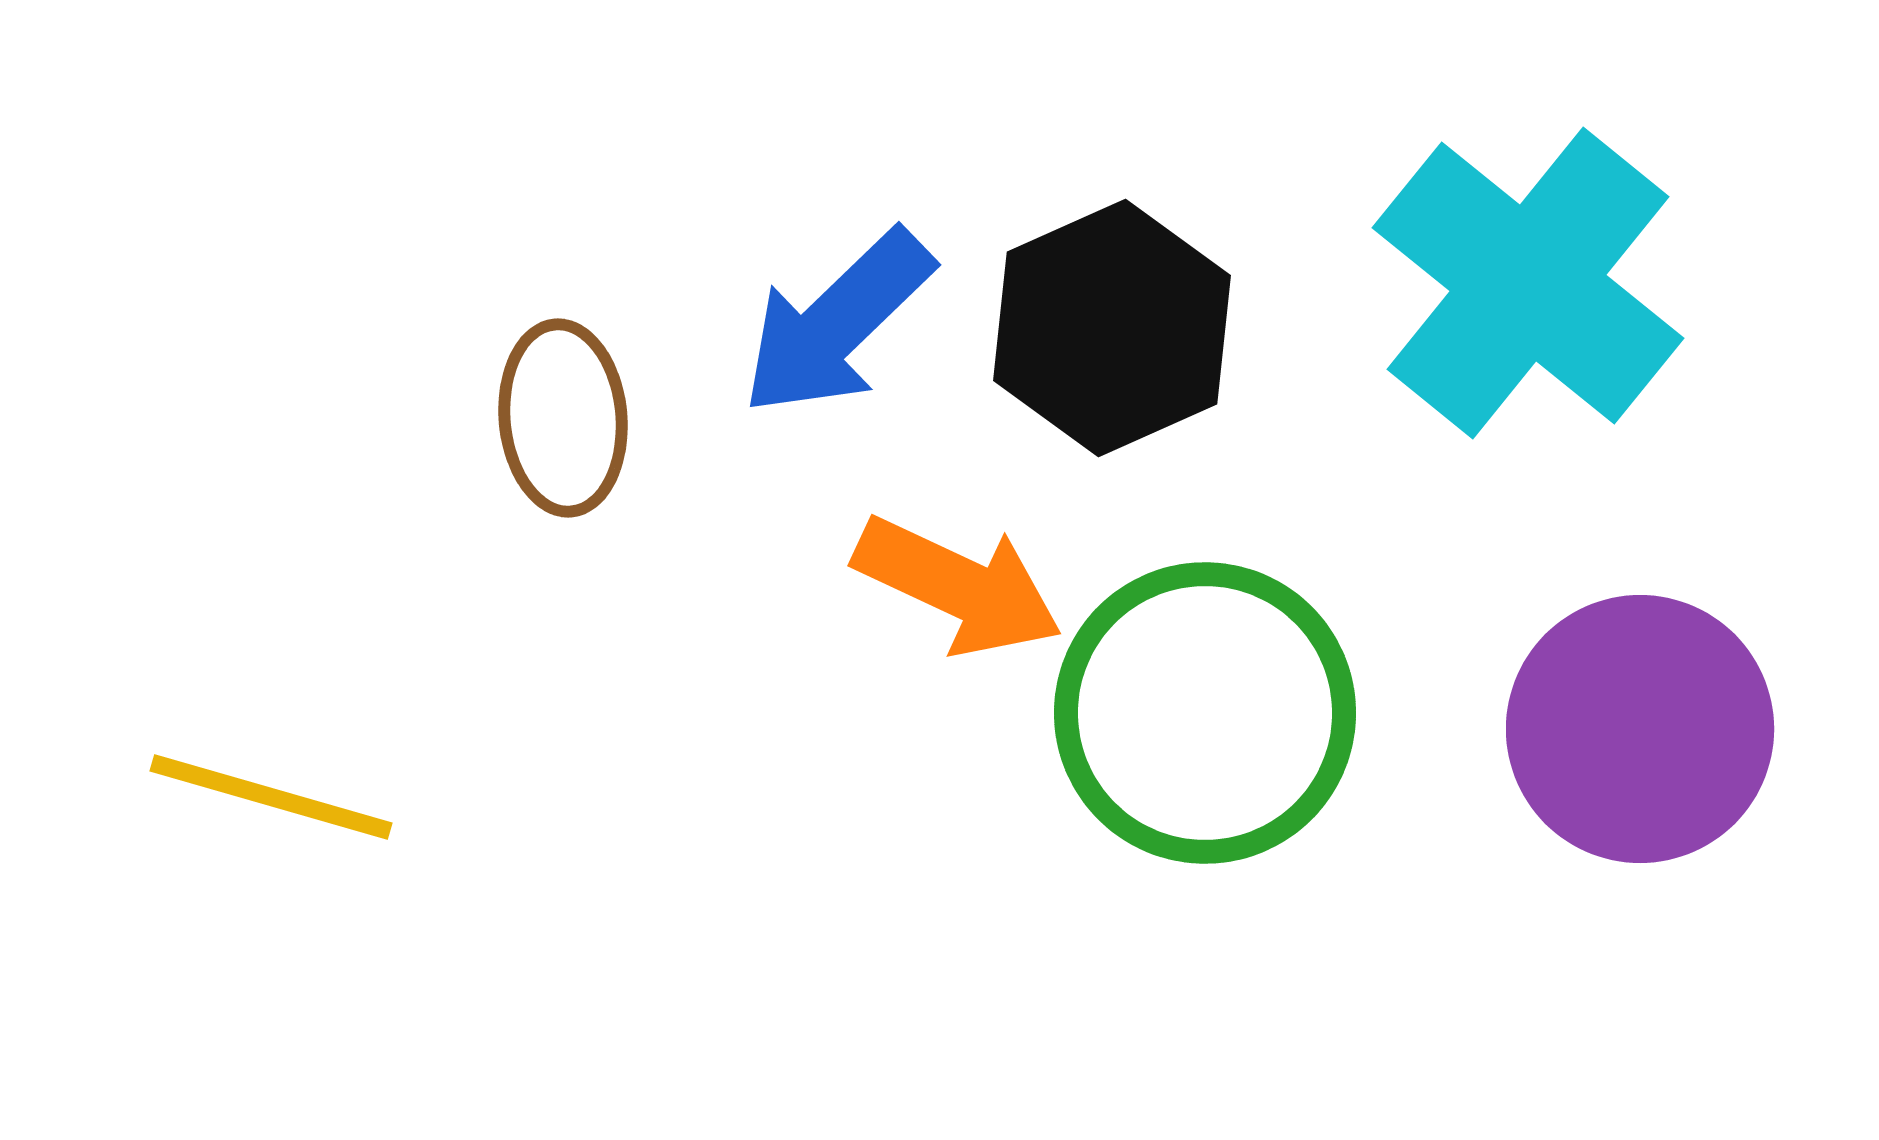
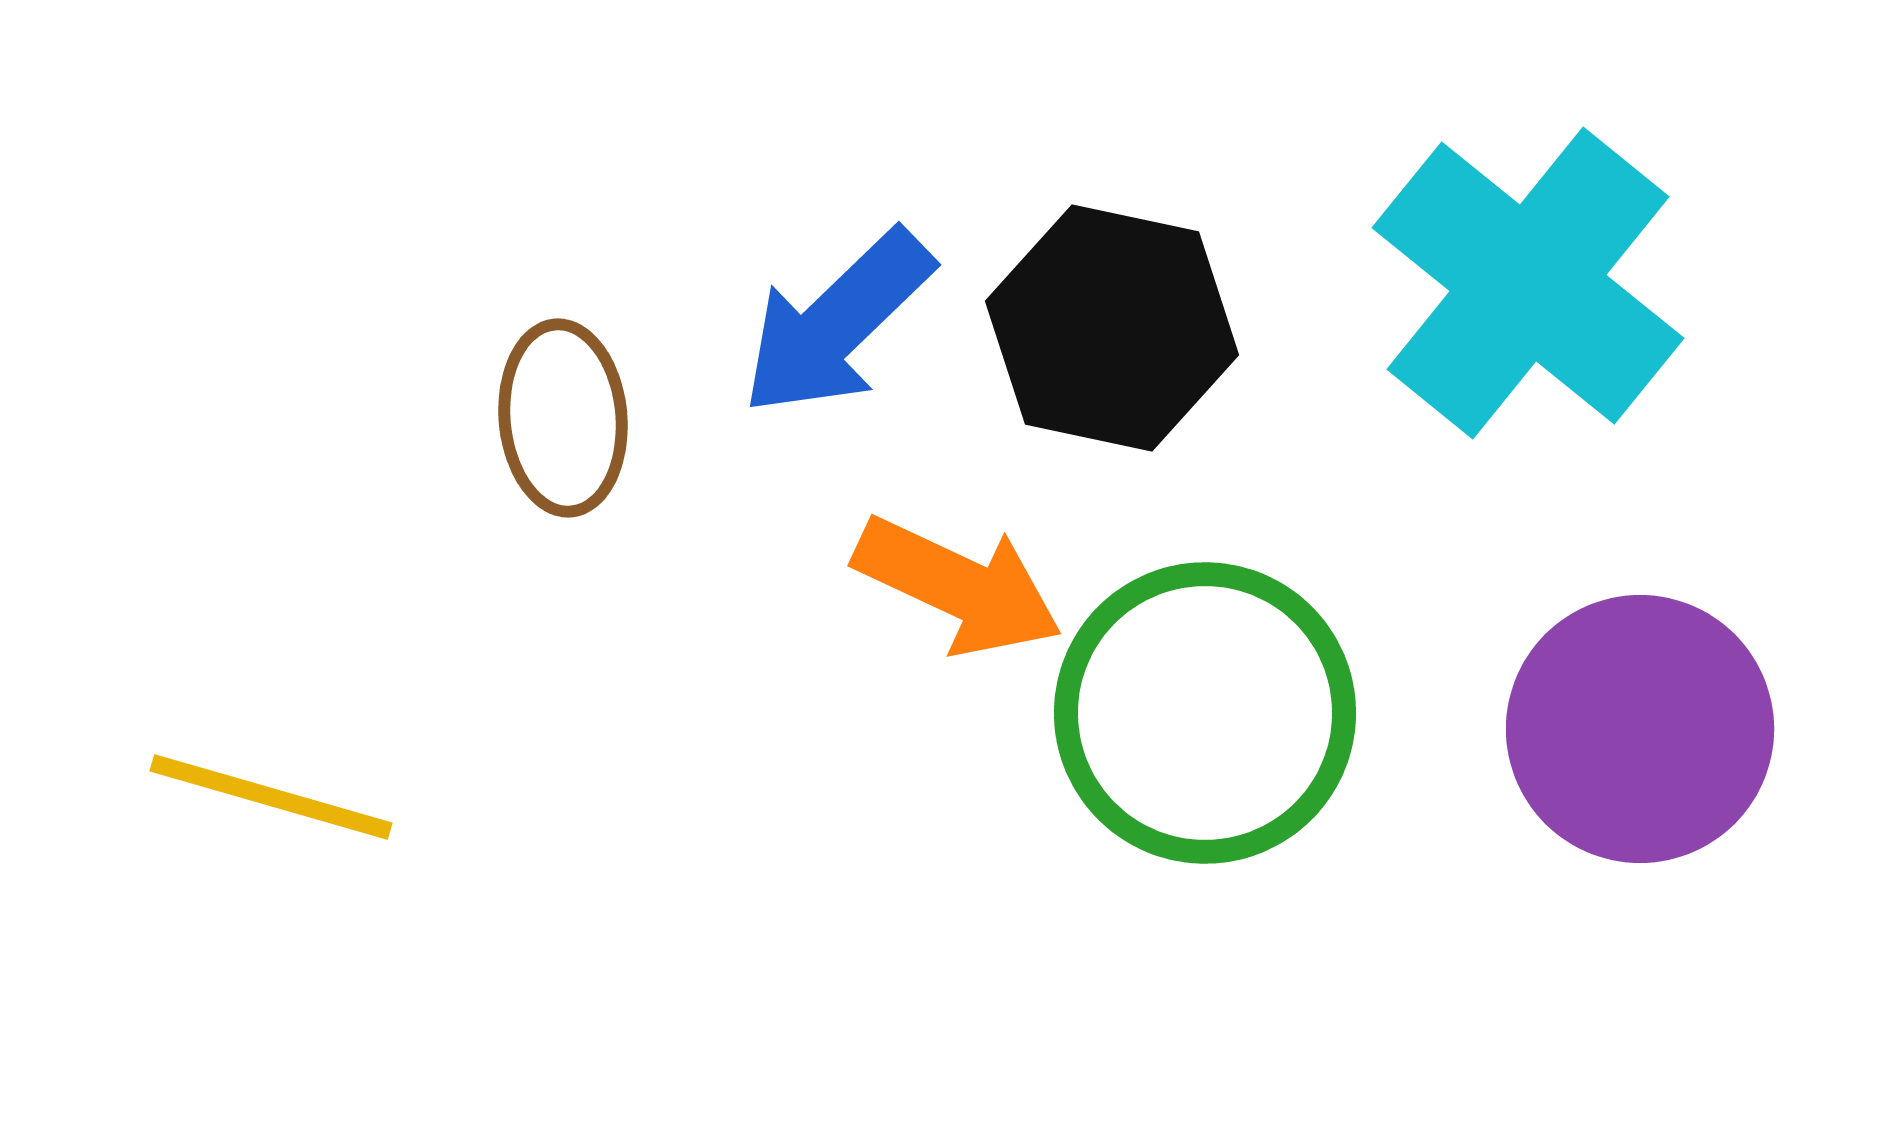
black hexagon: rotated 24 degrees counterclockwise
